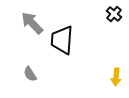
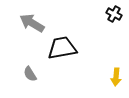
black cross: rotated 14 degrees counterclockwise
gray arrow: rotated 15 degrees counterclockwise
black trapezoid: moved 8 px down; rotated 76 degrees clockwise
